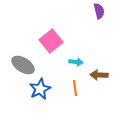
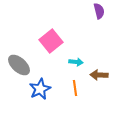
gray ellipse: moved 4 px left; rotated 10 degrees clockwise
